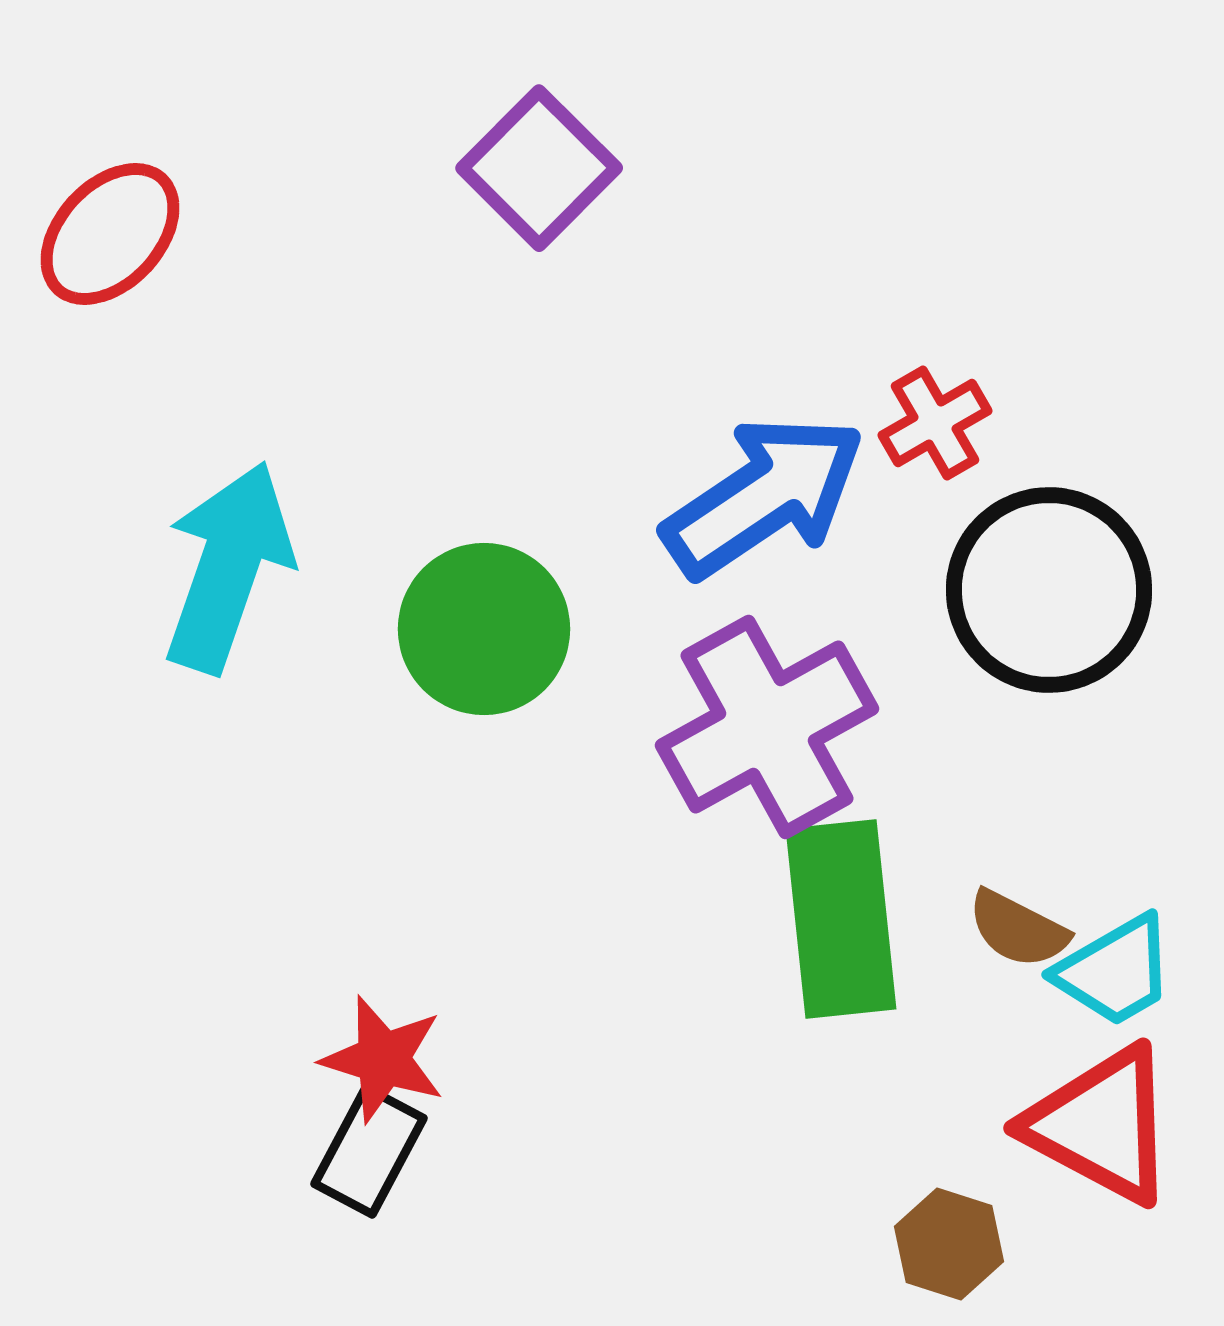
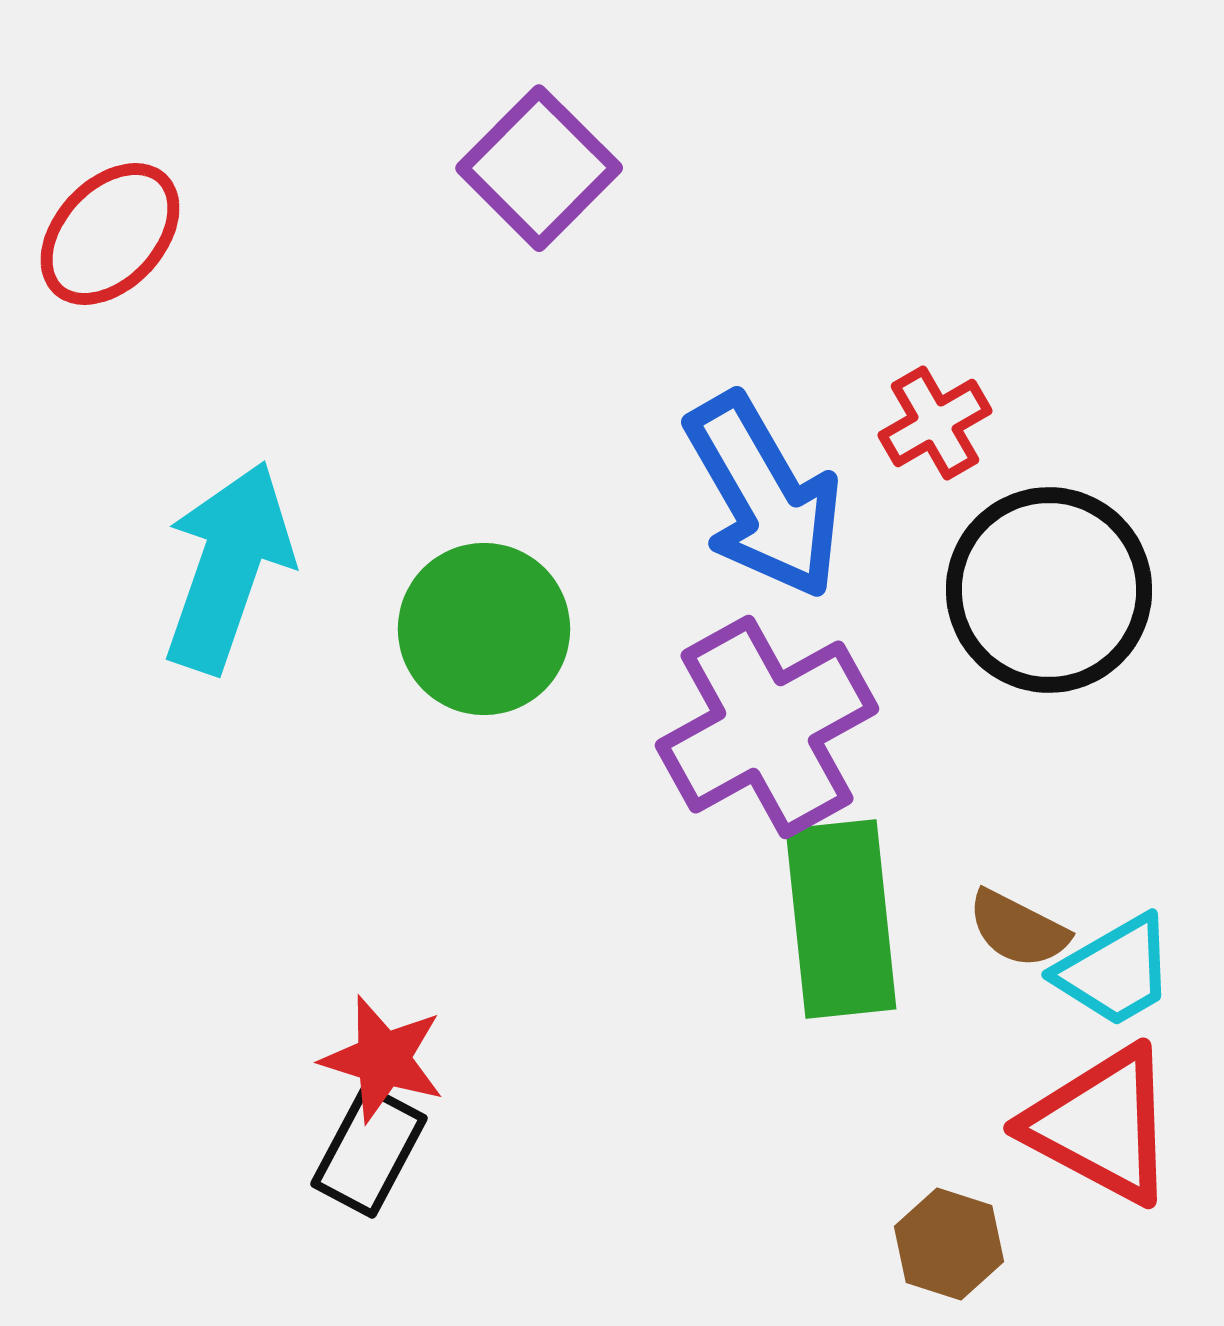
blue arrow: rotated 94 degrees clockwise
